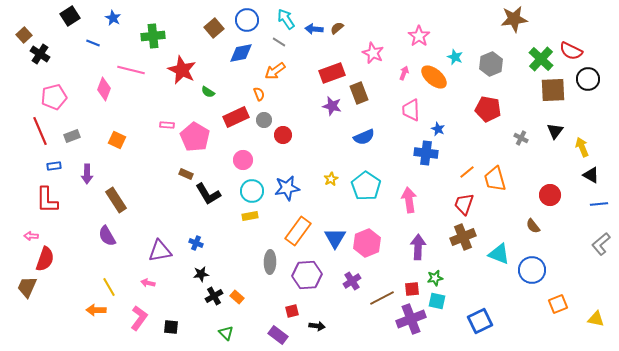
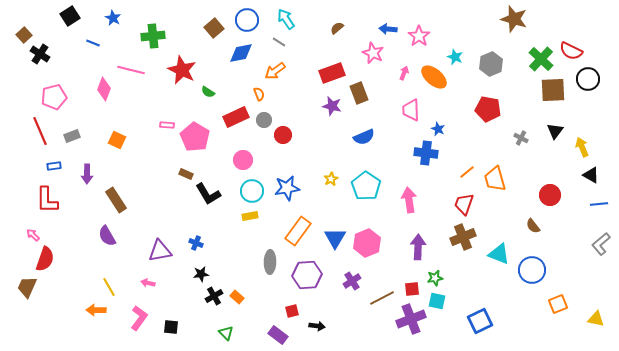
brown star at (514, 19): rotated 24 degrees clockwise
blue arrow at (314, 29): moved 74 px right
pink arrow at (31, 236): moved 2 px right, 1 px up; rotated 40 degrees clockwise
